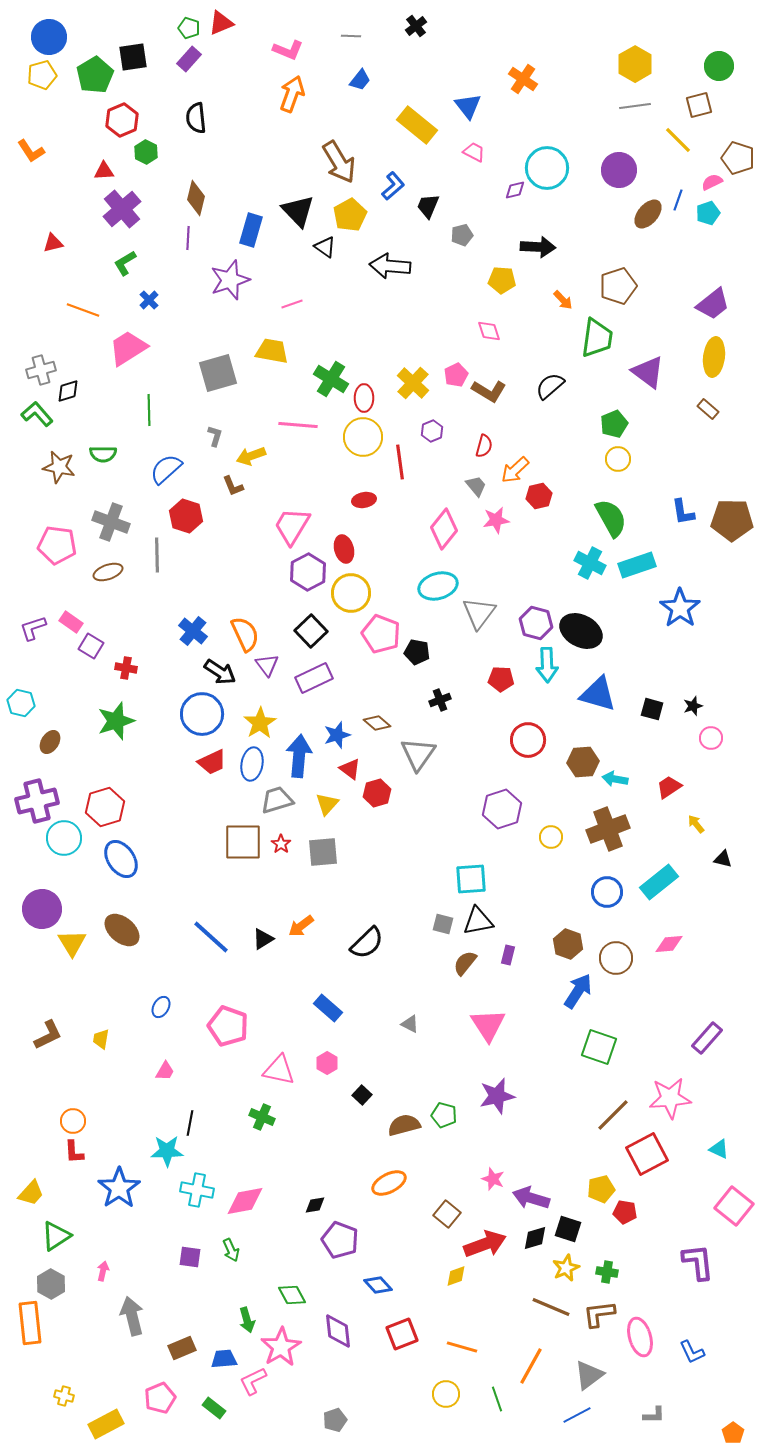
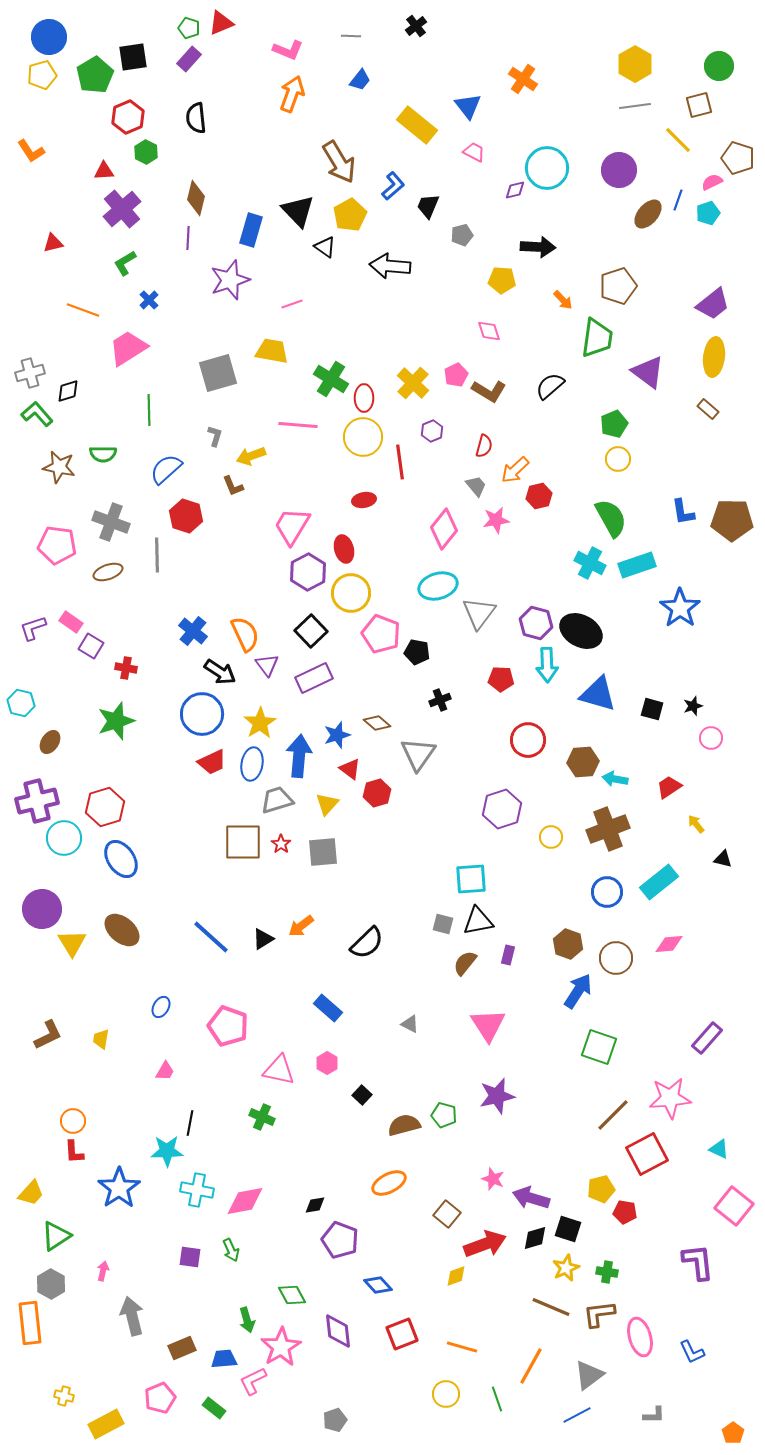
red hexagon at (122, 120): moved 6 px right, 3 px up
gray cross at (41, 370): moved 11 px left, 3 px down
